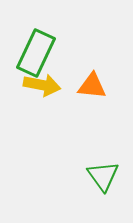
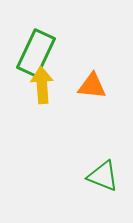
yellow arrow: rotated 105 degrees counterclockwise
green triangle: rotated 32 degrees counterclockwise
